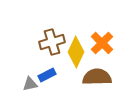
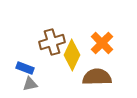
yellow diamond: moved 4 px left, 3 px down
blue rectangle: moved 22 px left, 7 px up; rotated 48 degrees clockwise
